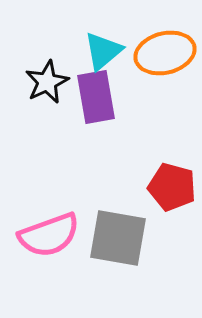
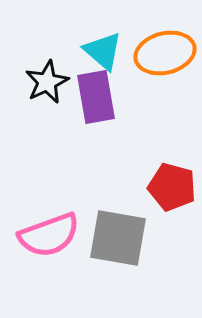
cyan triangle: rotated 39 degrees counterclockwise
